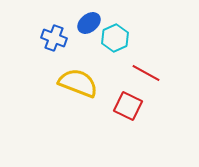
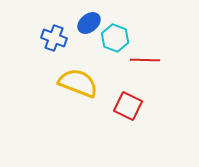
cyan hexagon: rotated 16 degrees counterclockwise
red line: moved 1 px left, 13 px up; rotated 28 degrees counterclockwise
